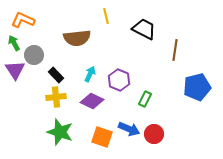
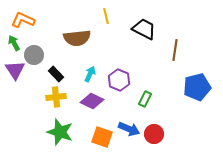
black rectangle: moved 1 px up
